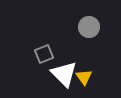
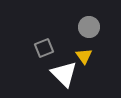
gray square: moved 6 px up
yellow triangle: moved 21 px up
